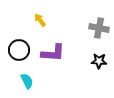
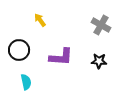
gray cross: moved 2 px right, 3 px up; rotated 18 degrees clockwise
purple L-shape: moved 8 px right, 4 px down
cyan semicircle: moved 1 px left, 1 px down; rotated 14 degrees clockwise
